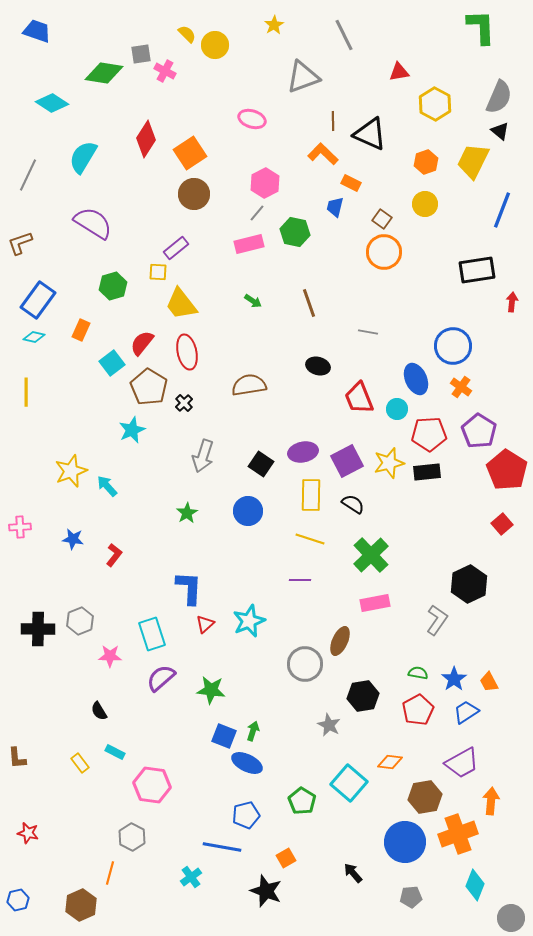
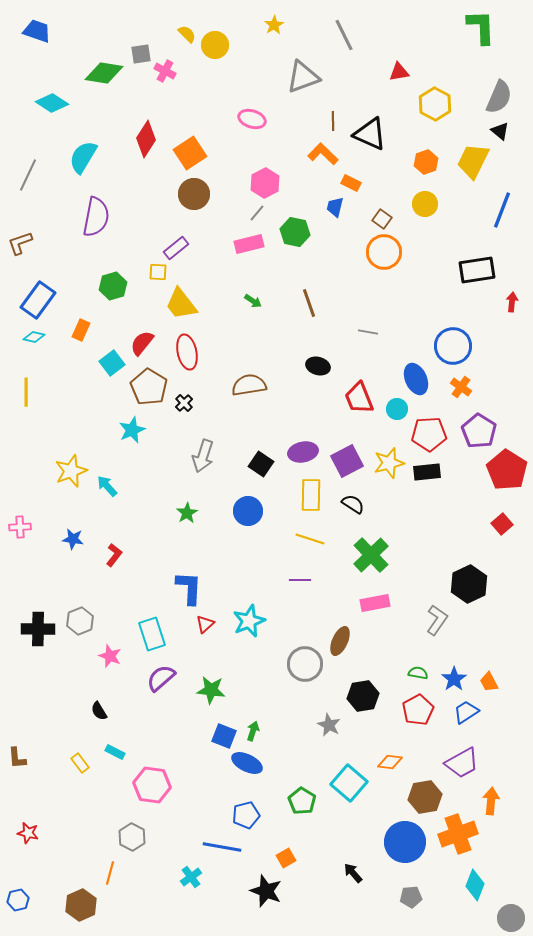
purple semicircle at (93, 223): moved 3 px right, 6 px up; rotated 69 degrees clockwise
pink star at (110, 656): rotated 20 degrees clockwise
